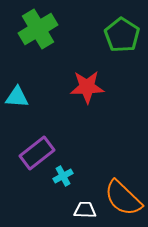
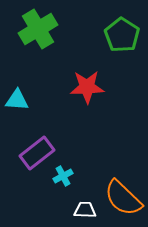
cyan triangle: moved 3 px down
